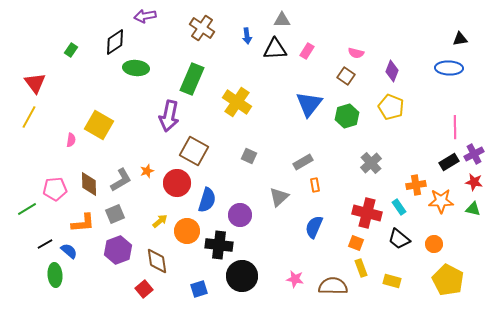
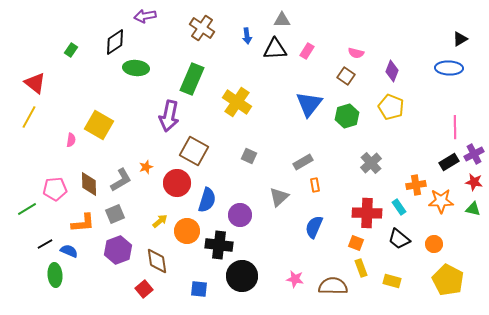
black triangle at (460, 39): rotated 21 degrees counterclockwise
red triangle at (35, 83): rotated 15 degrees counterclockwise
orange star at (147, 171): moved 1 px left, 4 px up
red cross at (367, 213): rotated 12 degrees counterclockwise
blue semicircle at (69, 251): rotated 18 degrees counterclockwise
blue square at (199, 289): rotated 24 degrees clockwise
